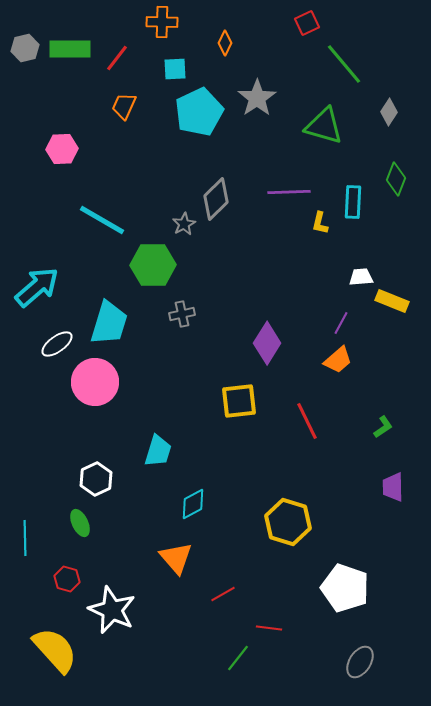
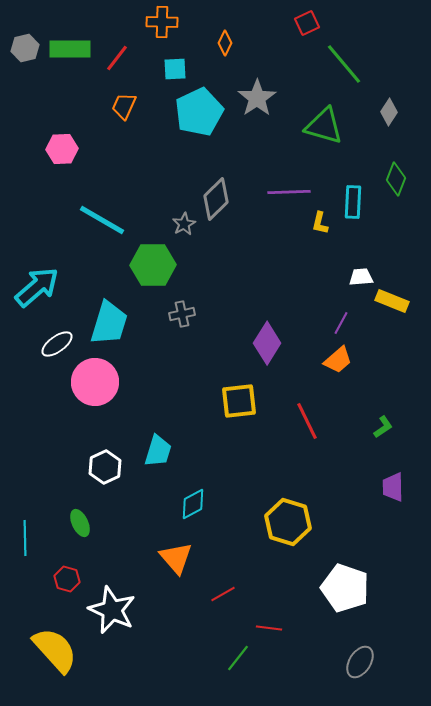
white hexagon at (96, 479): moved 9 px right, 12 px up
